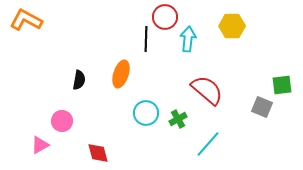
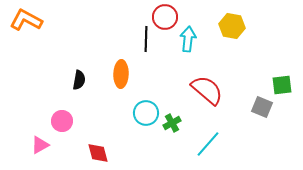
yellow hexagon: rotated 10 degrees clockwise
orange ellipse: rotated 16 degrees counterclockwise
green cross: moved 6 px left, 4 px down
